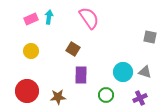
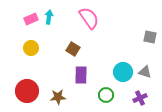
yellow circle: moved 3 px up
